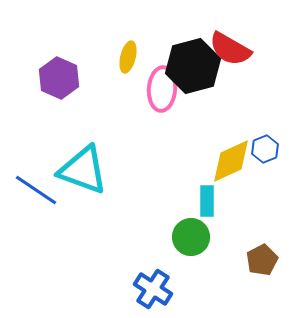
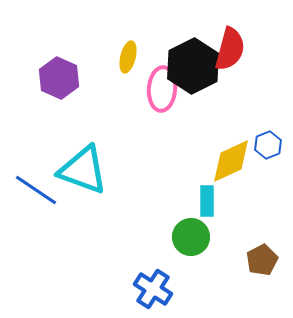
red semicircle: rotated 105 degrees counterclockwise
black hexagon: rotated 12 degrees counterclockwise
blue hexagon: moved 3 px right, 4 px up
